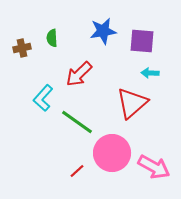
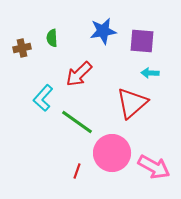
red line: rotated 28 degrees counterclockwise
